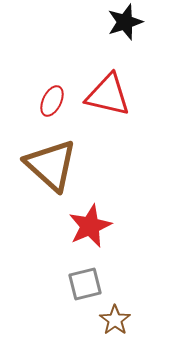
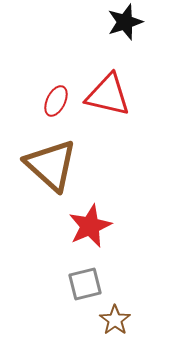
red ellipse: moved 4 px right
